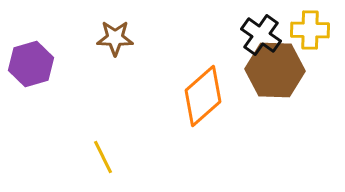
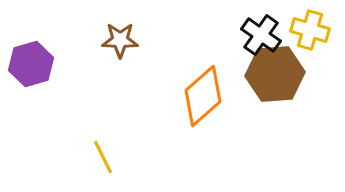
yellow cross: rotated 15 degrees clockwise
brown star: moved 5 px right, 2 px down
brown hexagon: moved 4 px down; rotated 6 degrees counterclockwise
